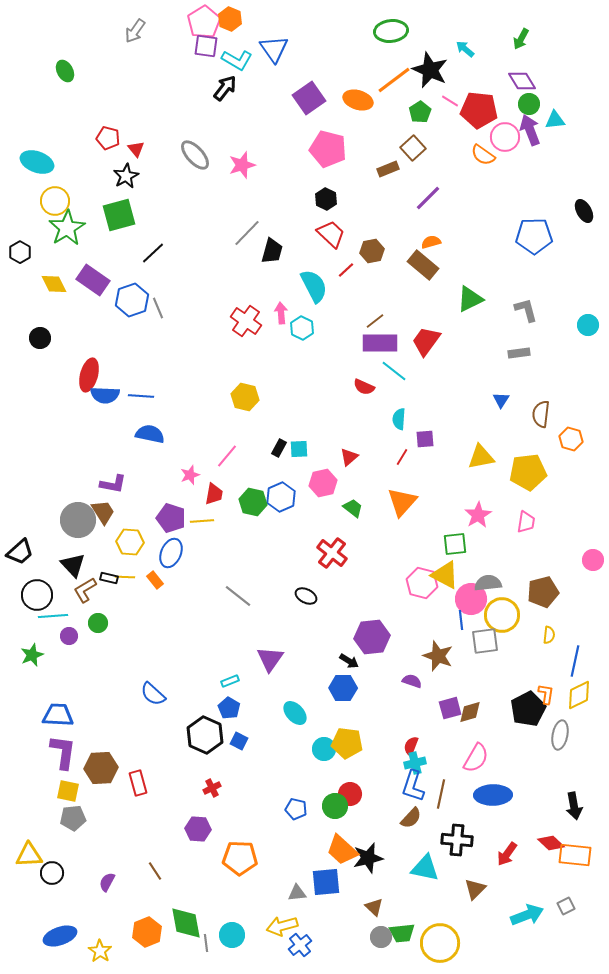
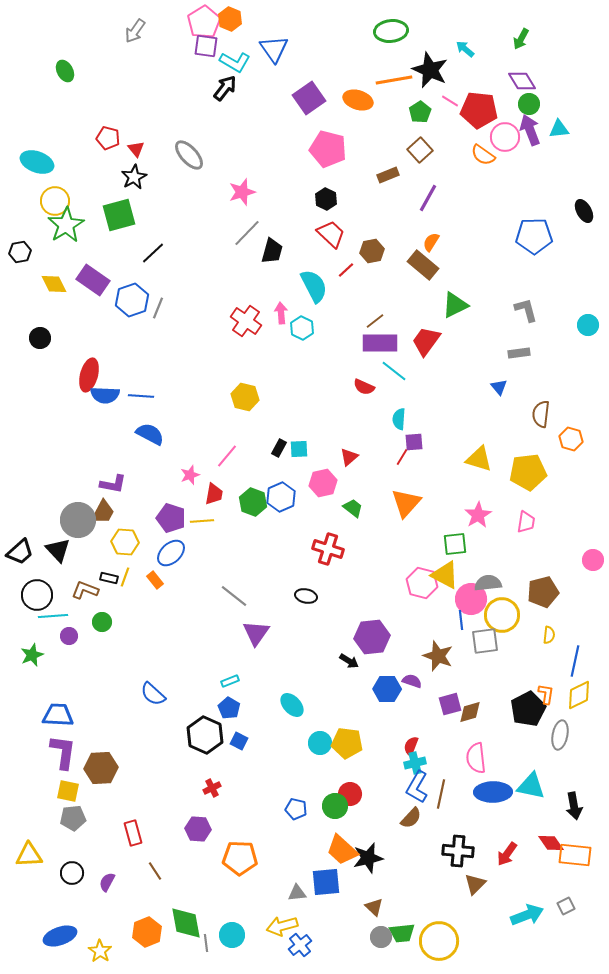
cyan L-shape at (237, 60): moved 2 px left, 2 px down
orange line at (394, 80): rotated 27 degrees clockwise
cyan triangle at (555, 120): moved 4 px right, 9 px down
brown square at (413, 148): moved 7 px right, 2 px down
gray ellipse at (195, 155): moved 6 px left
pink star at (242, 165): moved 27 px down
brown rectangle at (388, 169): moved 6 px down
black star at (126, 176): moved 8 px right, 1 px down
purple line at (428, 198): rotated 16 degrees counterclockwise
green star at (67, 228): moved 1 px left, 3 px up
orange semicircle at (431, 242): rotated 42 degrees counterclockwise
black hexagon at (20, 252): rotated 20 degrees clockwise
green triangle at (470, 299): moved 15 px left, 6 px down
gray line at (158, 308): rotated 45 degrees clockwise
blue triangle at (501, 400): moved 2 px left, 13 px up; rotated 12 degrees counterclockwise
blue semicircle at (150, 434): rotated 16 degrees clockwise
purple square at (425, 439): moved 11 px left, 3 px down
yellow triangle at (481, 457): moved 2 px left, 2 px down; rotated 28 degrees clockwise
green hexagon at (253, 502): rotated 8 degrees clockwise
orange triangle at (402, 502): moved 4 px right, 1 px down
brown trapezoid at (103, 512): rotated 60 degrees clockwise
yellow hexagon at (130, 542): moved 5 px left
blue ellipse at (171, 553): rotated 24 degrees clockwise
red cross at (332, 553): moved 4 px left, 4 px up; rotated 20 degrees counterclockwise
black triangle at (73, 565): moved 15 px left, 15 px up
yellow line at (125, 577): rotated 72 degrees counterclockwise
brown L-shape at (85, 590): rotated 52 degrees clockwise
gray line at (238, 596): moved 4 px left
black ellipse at (306, 596): rotated 15 degrees counterclockwise
green circle at (98, 623): moved 4 px right, 1 px up
purple triangle at (270, 659): moved 14 px left, 26 px up
blue hexagon at (343, 688): moved 44 px right, 1 px down
purple square at (450, 708): moved 4 px up
cyan ellipse at (295, 713): moved 3 px left, 8 px up
cyan circle at (324, 749): moved 4 px left, 6 px up
pink semicircle at (476, 758): rotated 144 degrees clockwise
red rectangle at (138, 783): moved 5 px left, 50 px down
blue L-shape at (413, 786): moved 4 px right, 1 px down; rotated 12 degrees clockwise
blue ellipse at (493, 795): moved 3 px up
black cross at (457, 840): moved 1 px right, 11 px down
red diamond at (551, 843): rotated 12 degrees clockwise
cyan triangle at (425, 868): moved 106 px right, 82 px up
black circle at (52, 873): moved 20 px right
brown triangle at (475, 889): moved 5 px up
yellow circle at (440, 943): moved 1 px left, 2 px up
